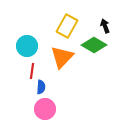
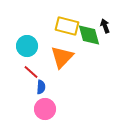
yellow rectangle: rotated 75 degrees clockwise
green diamond: moved 5 px left, 10 px up; rotated 45 degrees clockwise
red line: moved 1 px left, 1 px down; rotated 56 degrees counterclockwise
